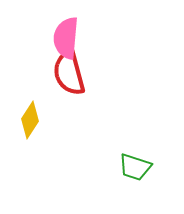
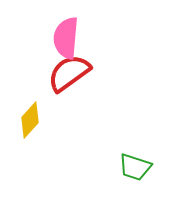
red semicircle: rotated 69 degrees clockwise
yellow diamond: rotated 9 degrees clockwise
